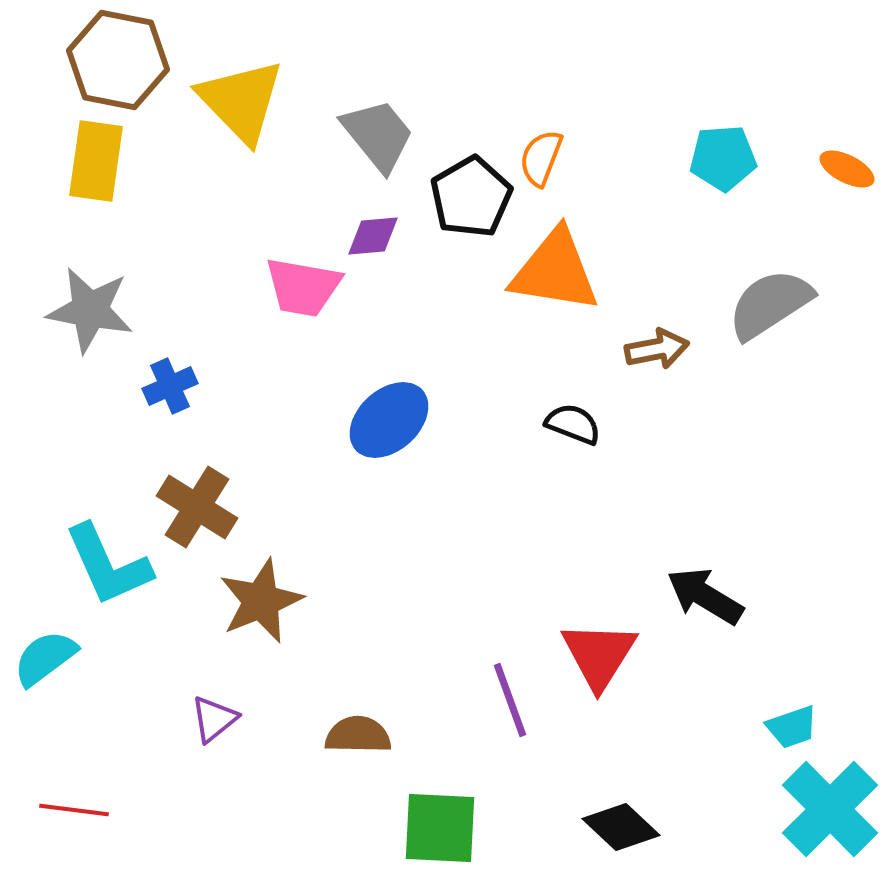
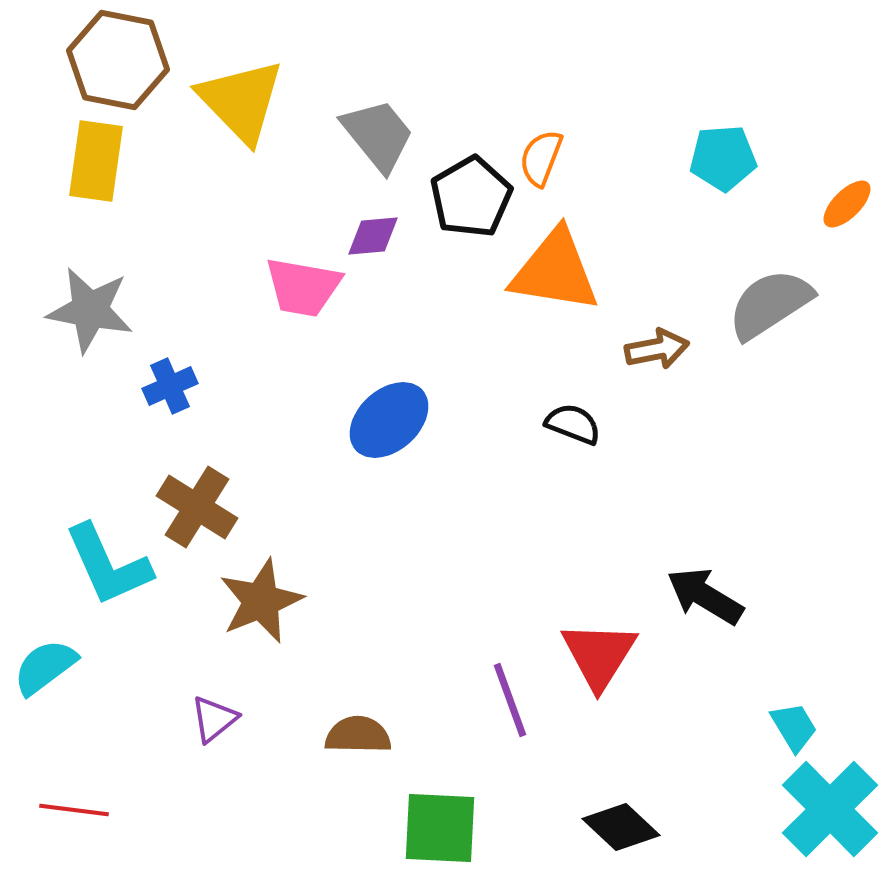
orange ellipse: moved 35 px down; rotated 72 degrees counterclockwise
cyan semicircle: moved 9 px down
cyan trapezoid: moved 2 px right; rotated 102 degrees counterclockwise
